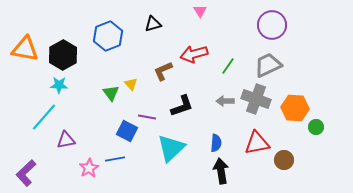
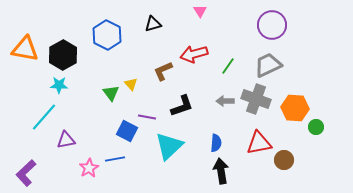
blue hexagon: moved 1 px left, 1 px up; rotated 12 degrees counterclockwise
red triangle: moved 2 px right
cyan triangle: moved 2 px left, 2 px up
